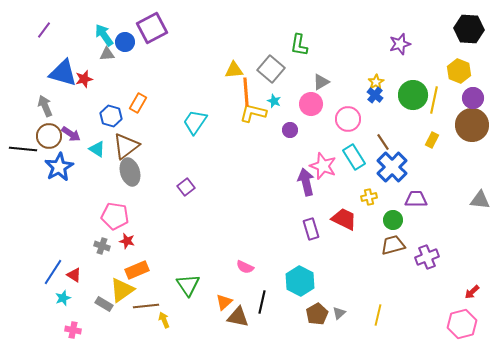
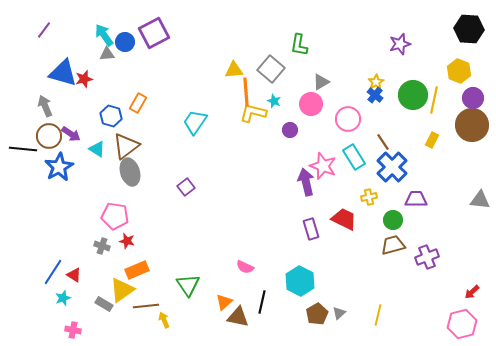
purple square at (152, 28): moved 2 px right, 5 px down
